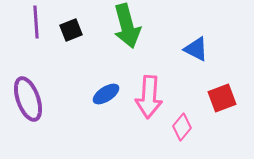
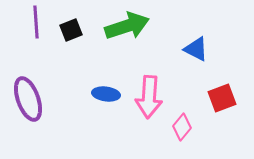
green arrow: rotated 93 degrees counterclockwise
blue ellipse: rotated 40 degrees clockwise
